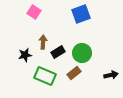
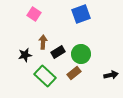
pink square: moved 2 px down
green circle: moved 1 px left, 1 px down
green rectangle: rotated 20 degrees clockwise
